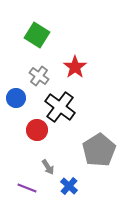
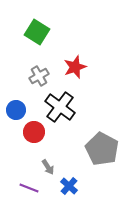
green square: moved 3 px up
red star: rotated 15 degrees clockwise
gray cross: rotated 24 degrees clockwise
blue circle: moved 12 px down
red circle: moved 3 px left, 2 px down
gray pentagon: moved 3 px right, 1 px up; rotated 12 degrees counterclockwise
purple line: moved 2 px right
